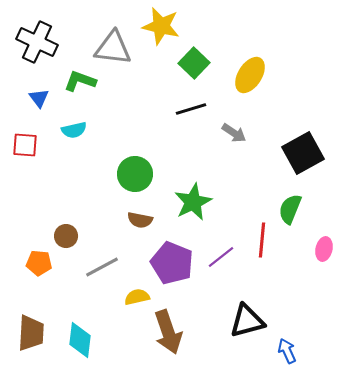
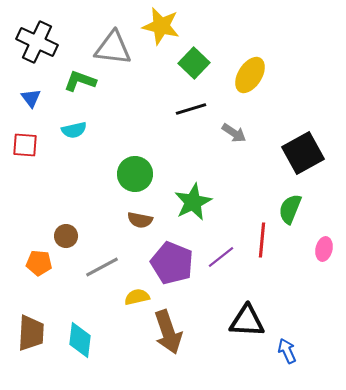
blue triangle: moved 8 px left
black triangle: rotated 18 degrees clockwise
